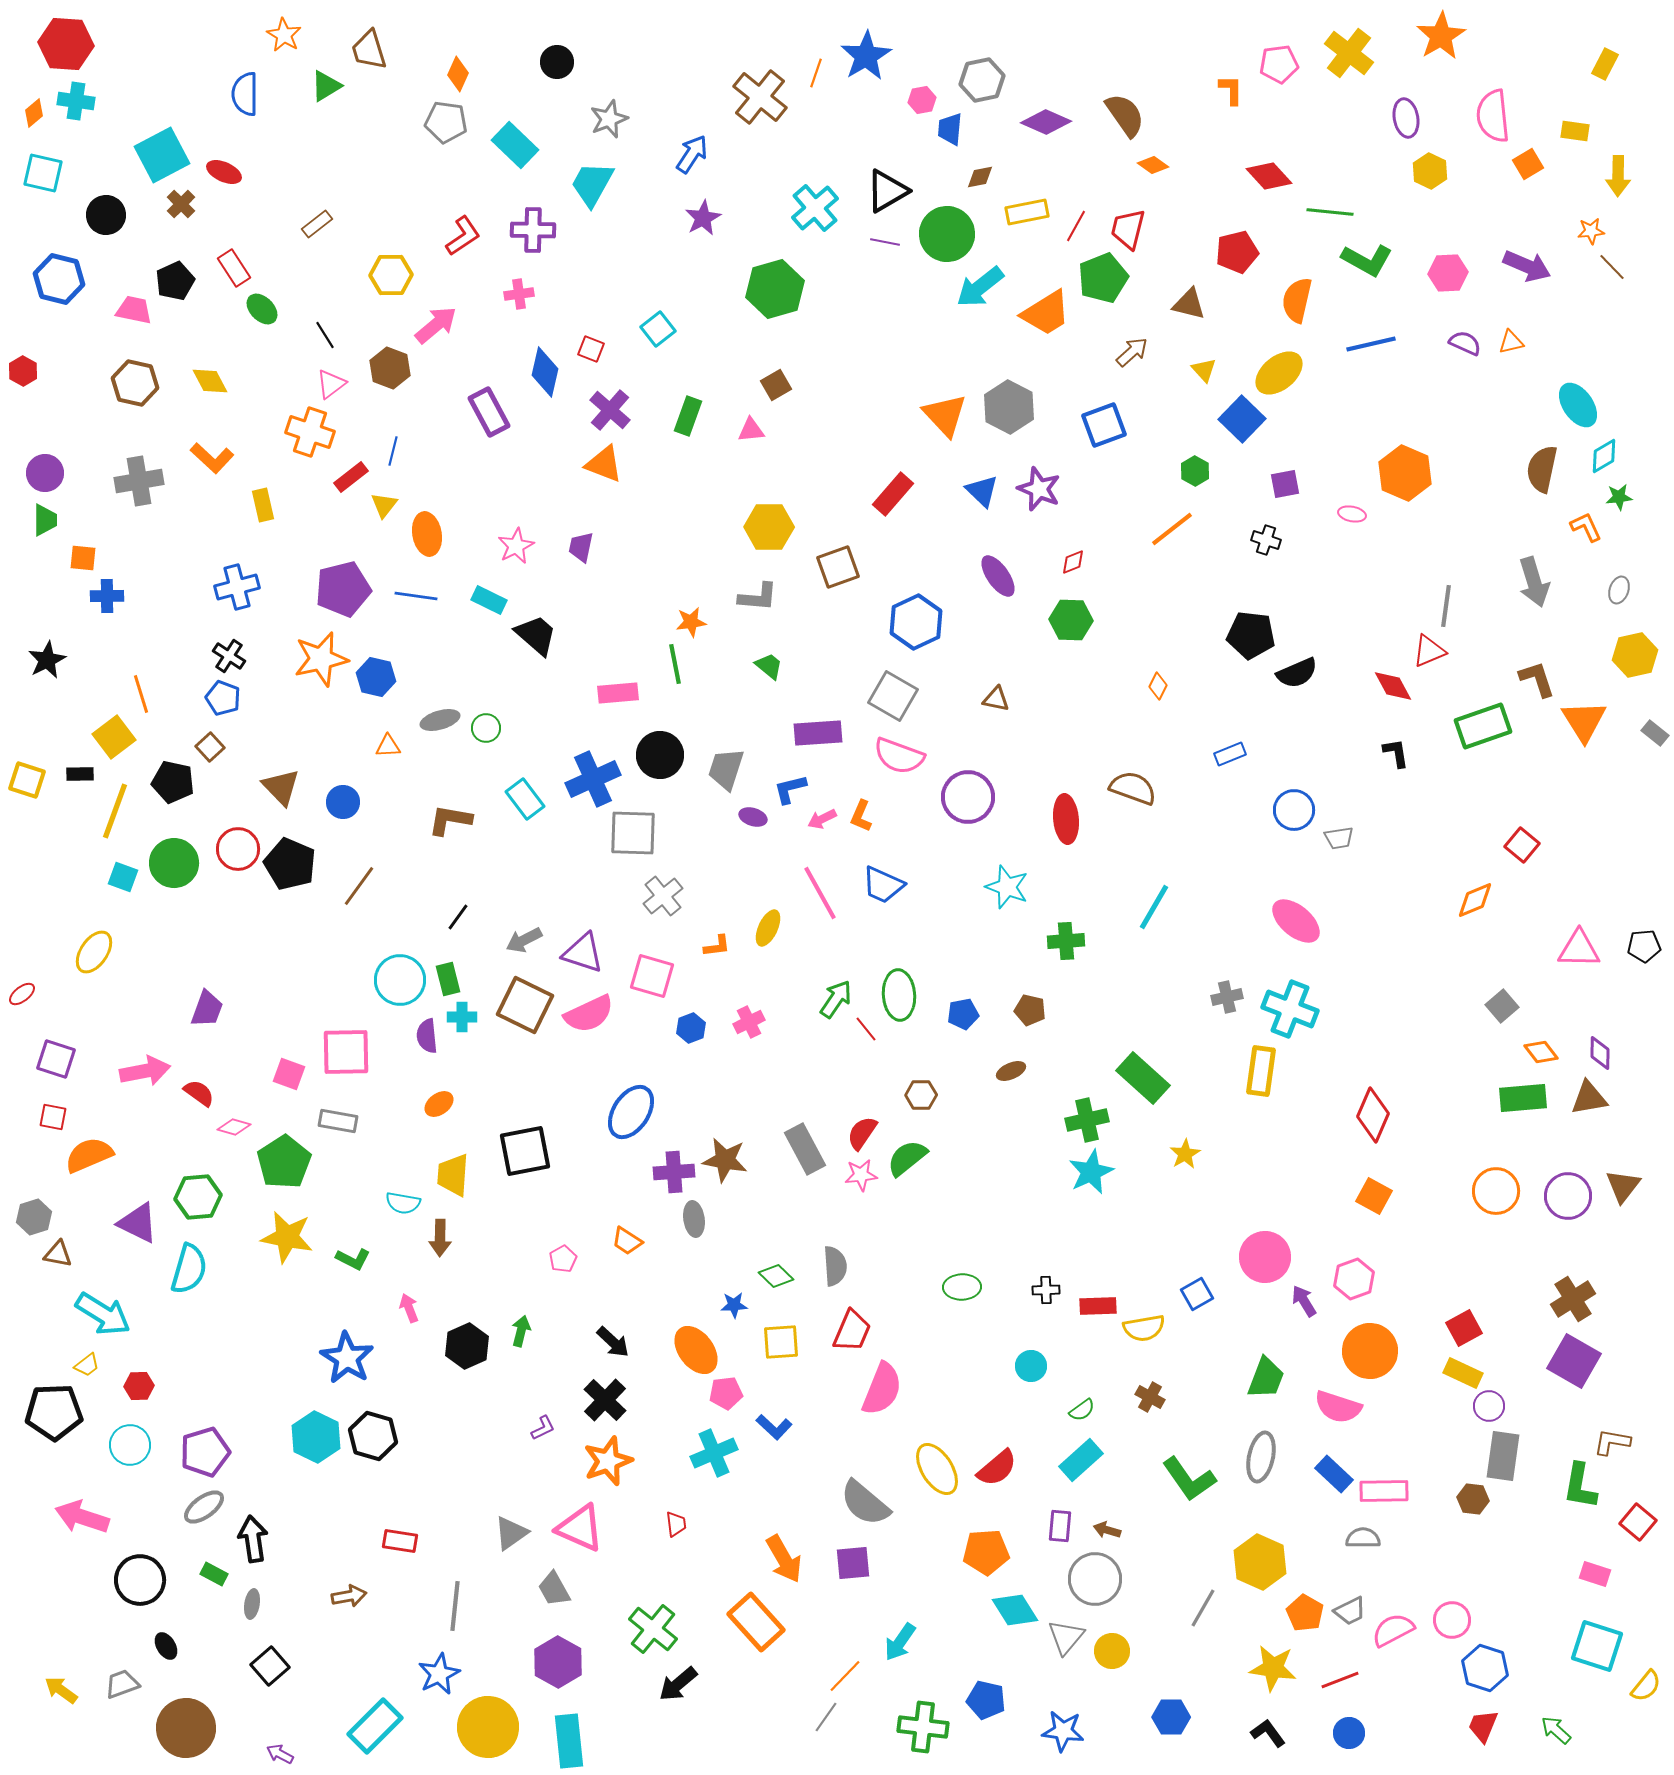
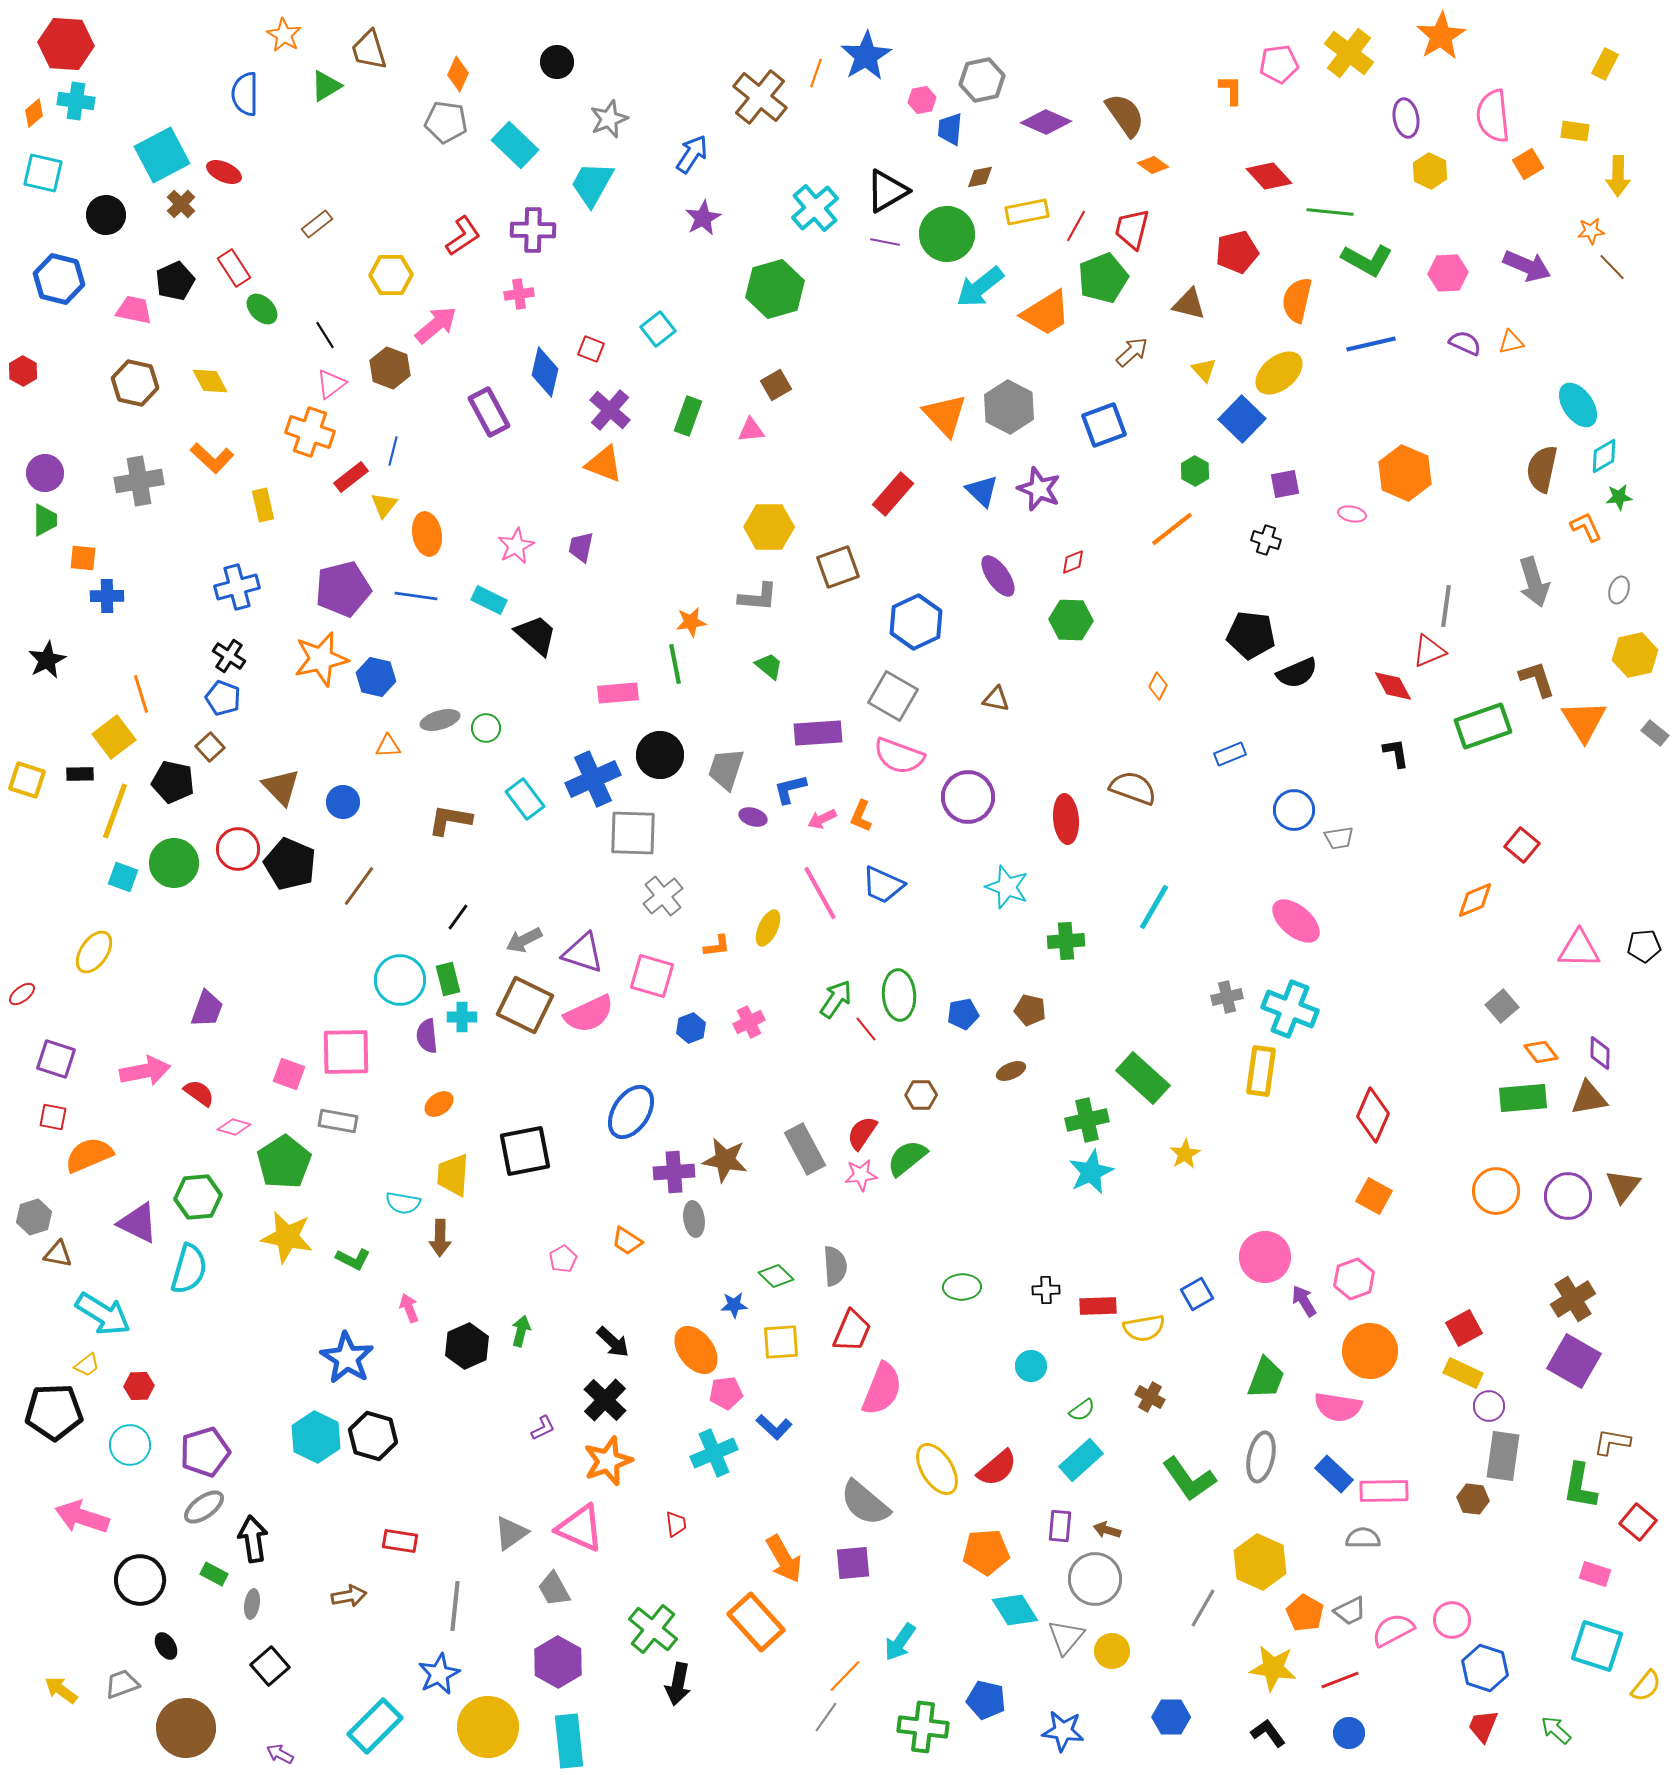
red trapezoid at (1128, 229): moved 4 px right
pink semicircle at (1338, 1407): rotated 9 degrees counterclockwise
black arrow at (678, 1684): rotated 39 degrees counterclockwise
